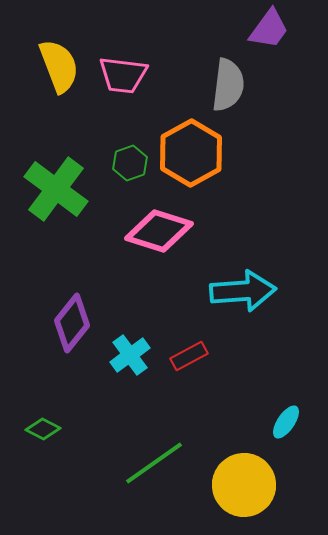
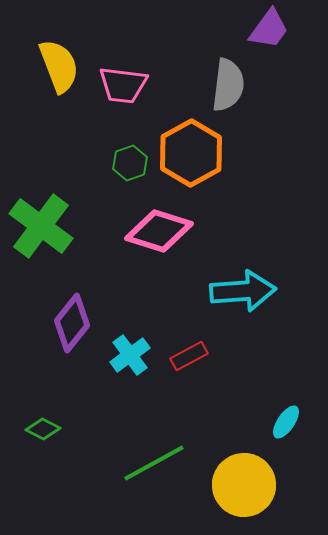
pink trapezoid: moved 10 px down
green cross: moved 15 px left, 37 px down
green line: rotated 6 degrees clockwise
